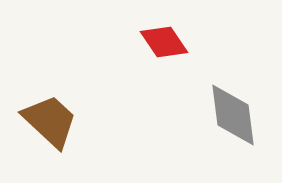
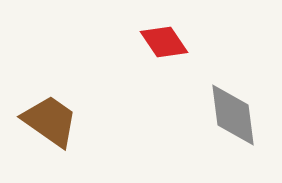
brown trapezoid: rotated 8 degrees counterclockwise
